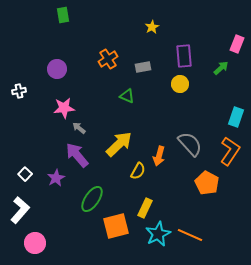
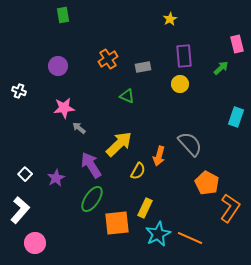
yellow star: moved 18 px right, 8 px up
pink rectangle: rotated 36 degrees counterclockwise
purple circle: moved 1 px right, 3 px up
white cross: rotated 32 degrees clockwise
orange L-shape: moved 57 px down
purple arrow: moved 14 px right, 10 px down; rotated 8 degrees clockwise
orange square: moved 1 px right, 3 px up; rotated 8 degrees clockwise
orange line: moved 3 px down
